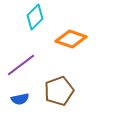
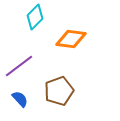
orange diamond: rotated 12 degrees counterclockwise
purple line: moved 2 px left, 1 px down
blue semicircle: rotated 120 degrees counterclockwise
